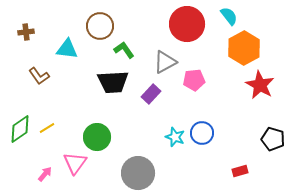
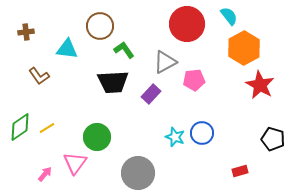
green diamond: moved 2 px up
